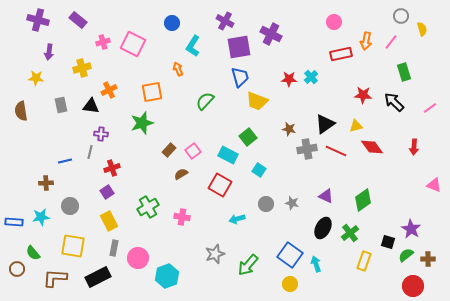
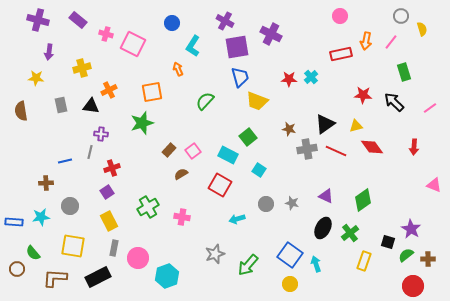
pink circle at (334, 22): moved 6 px right, 6 px up
pink cross at (103, 42): moved 3 px right, 8 px up; rotated 32 degrees clockwise
purple square at (239, 47): moved 2 px left
